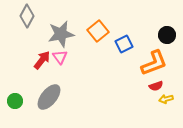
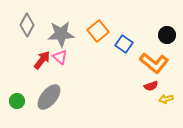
gray diamond: moved 9 px down
gray star: rotated 8 degrees clockwise
blue square: rotated 30 degrees counterclockwise
pink triangle: rotated 14 degrees counterclockwise
orange L-shape: rotated 60 degrees clockwise
red semicircle: moved 5 px left
green circle: moved 2 px right
